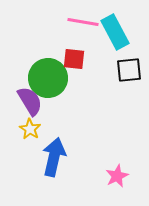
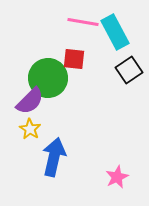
black square: rotated 28 degrees counterclockwise
purple semicircle: rotated 76 degrees clockwise
pink star: moved 1 px down
